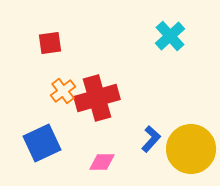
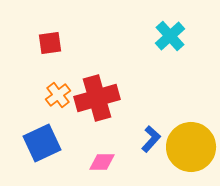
orange cross: moved 5 px left, 4 px down
yellow circle: moved 2 px up
